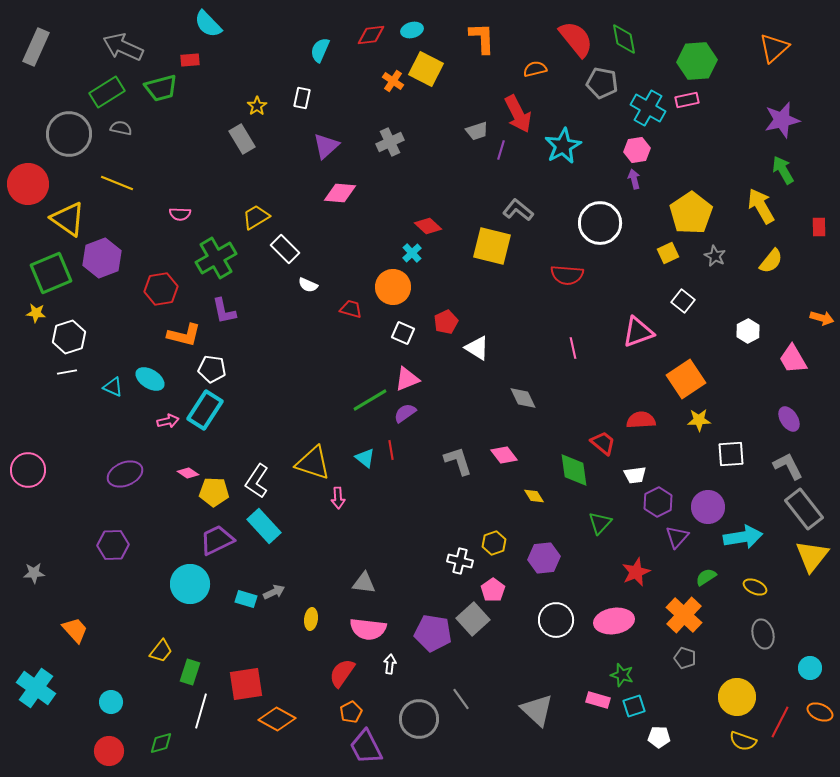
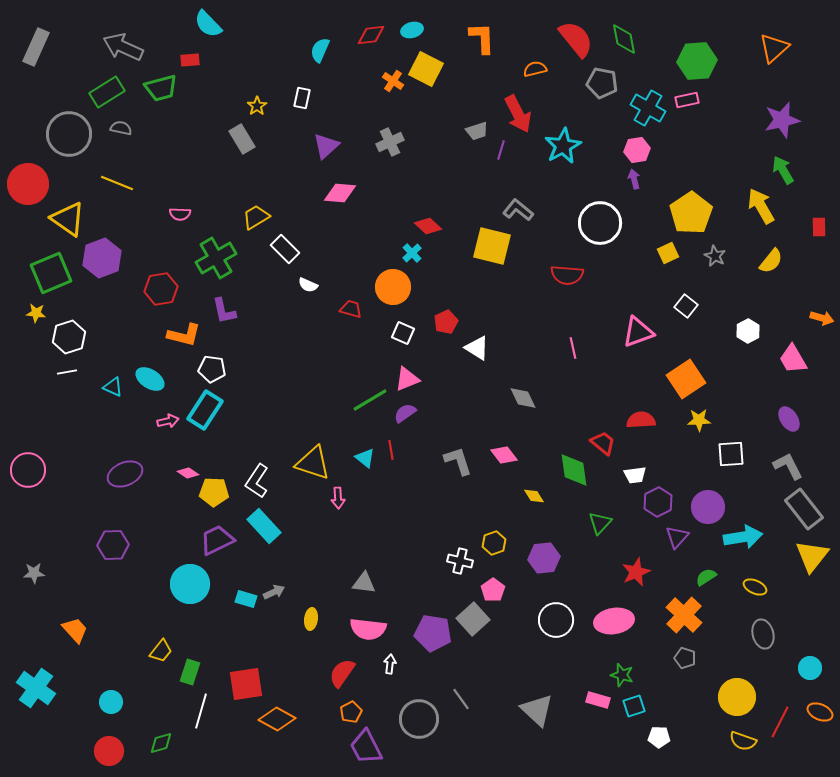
white square at (683, 301): moved 3 px right, 5 px down
